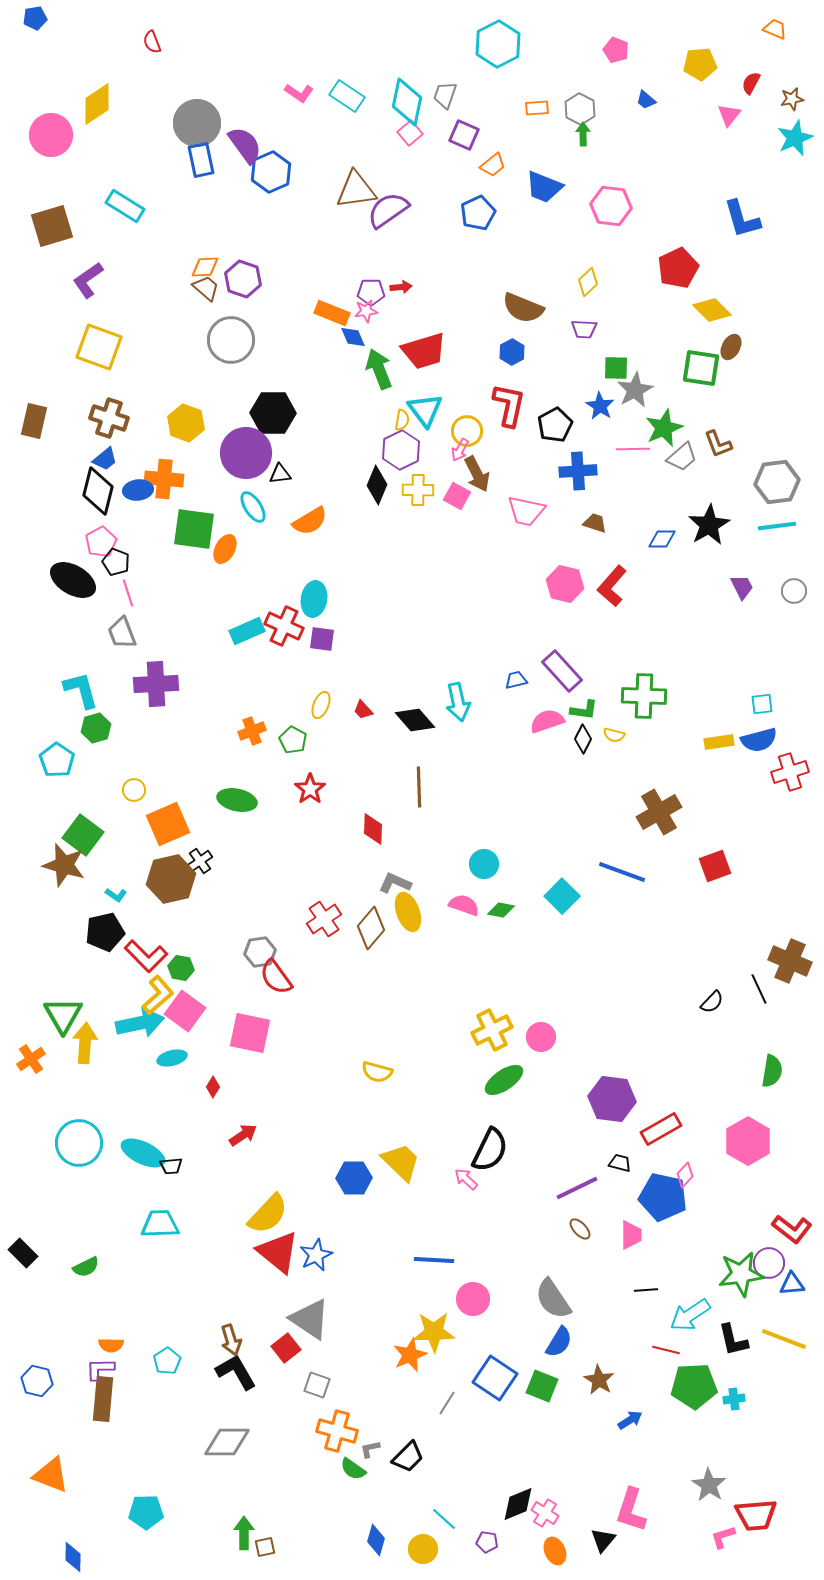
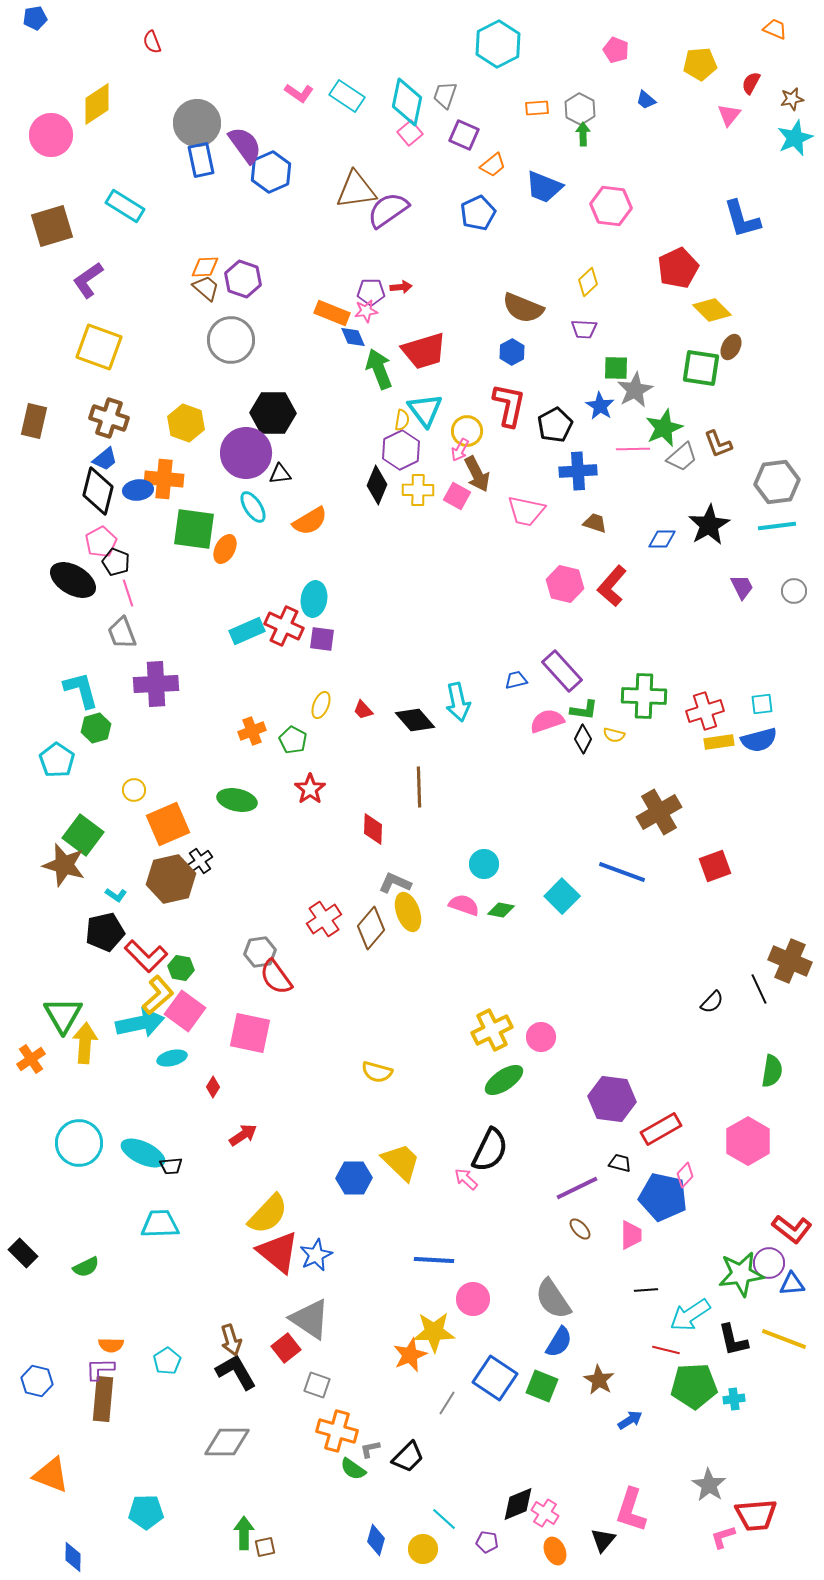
red cross at (790, 772): moved 85 px left, 61 px up
